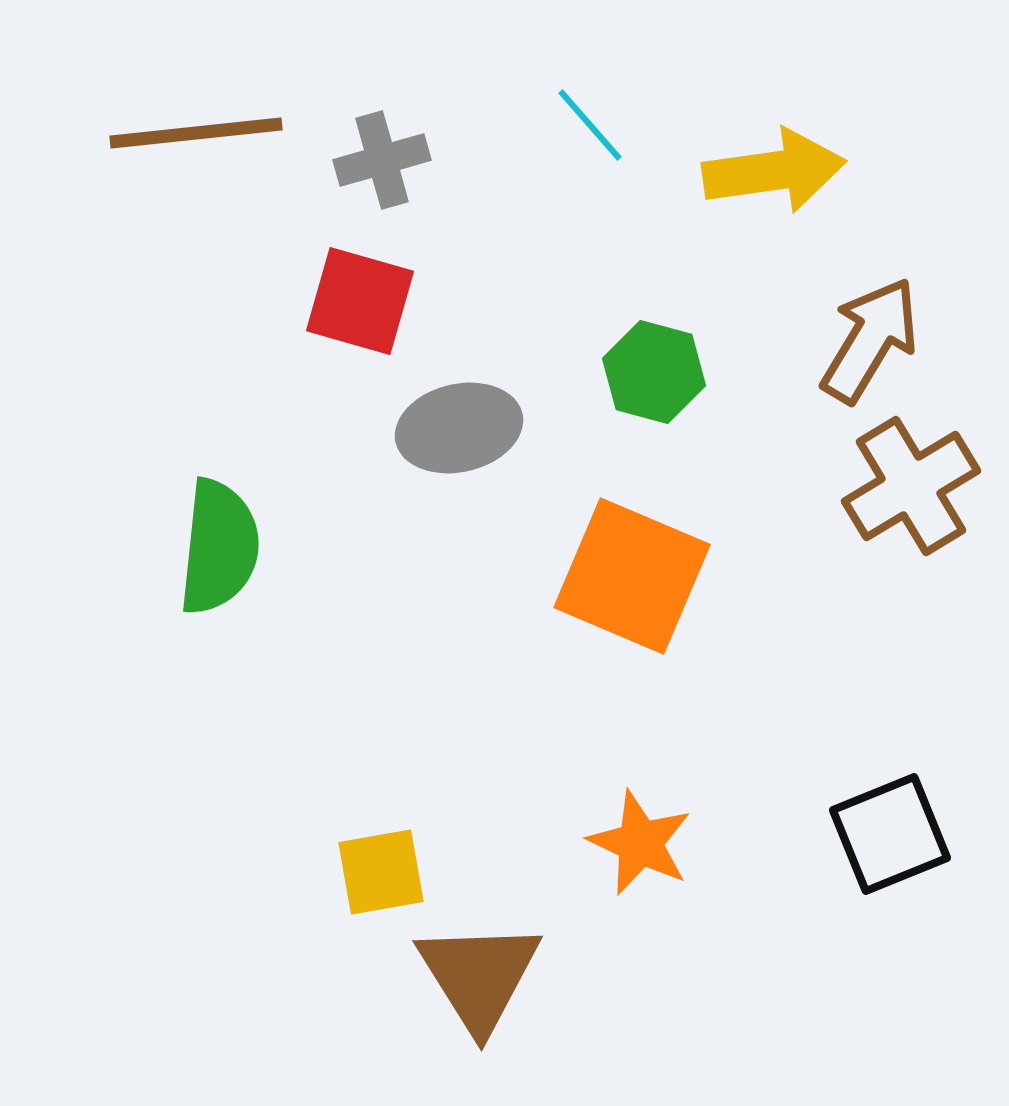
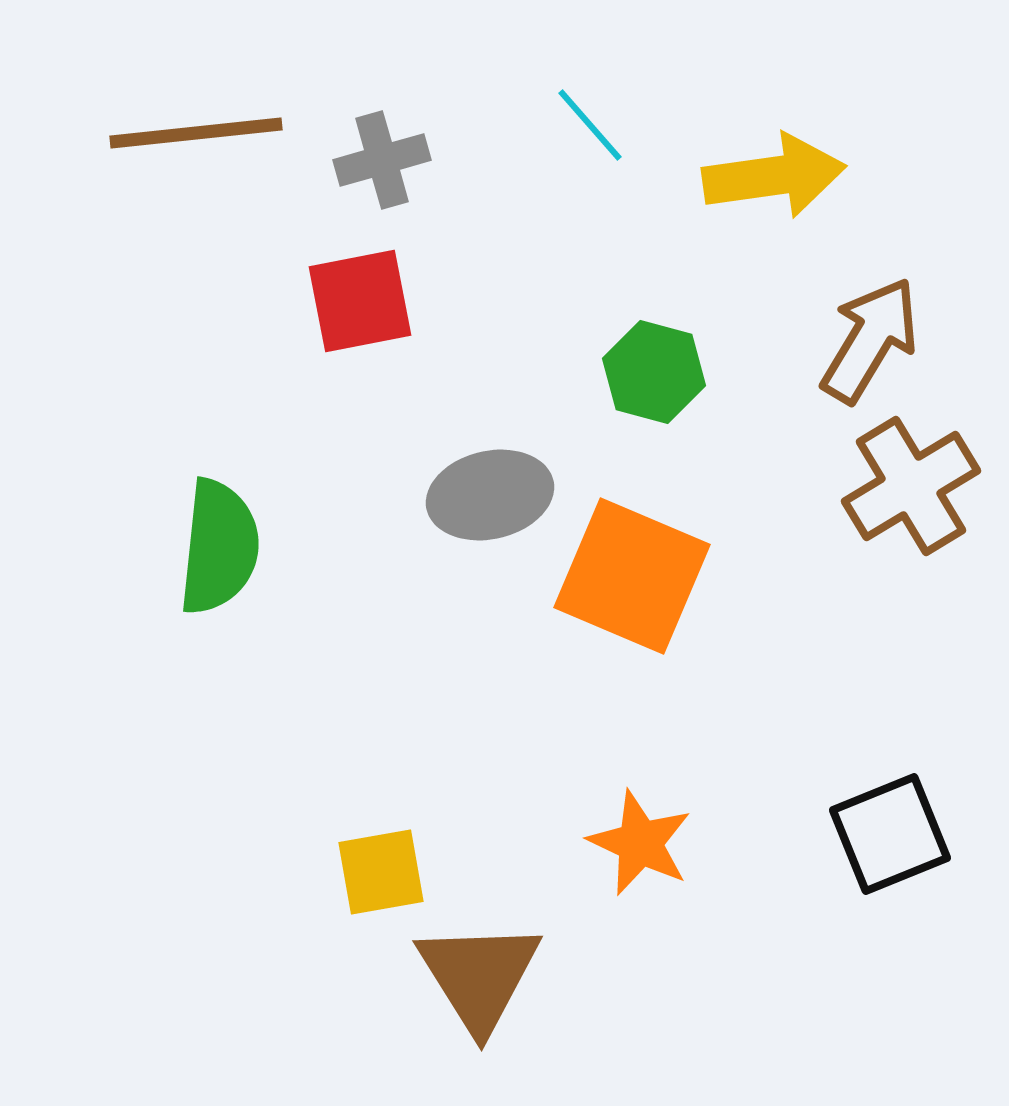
yellow arrow: moved 5 px down
red square: rotated 27 degrees counterclockwise
gray ellipse: moved 31 px right, 67 px down
